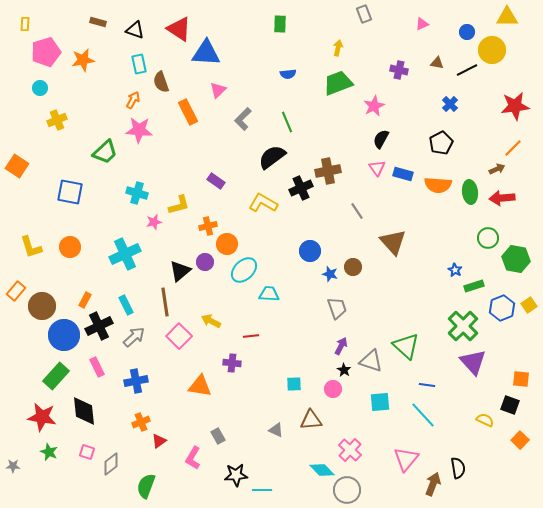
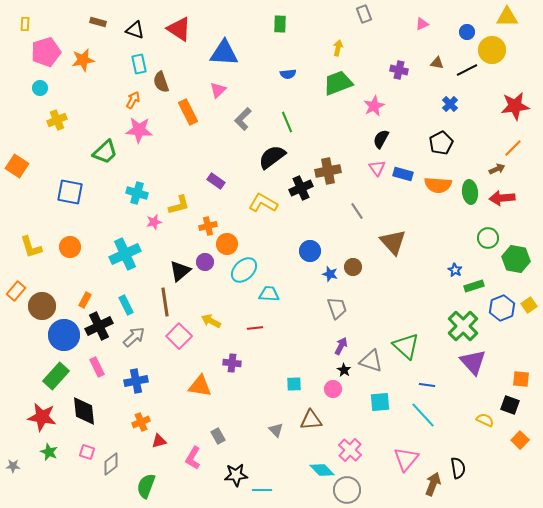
blue triangle at (206, 53): moved 18 px right
red line at (251, 336): moved 4 px right, 8 px up
gray triangle at (276, 430): rotated 21 degrees clockwise
red triangle at (159, 441): rotated 21 degrees clockwise
